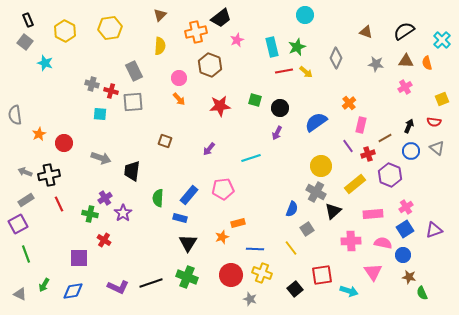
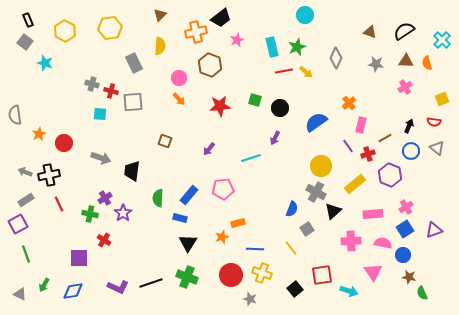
brown triangle at (366, 32): moved 4 px right
gray rectangle at (134, 71): moved 8 px up
purple arrow at (277, 133): moved 2 px left, 5 px down
